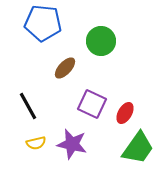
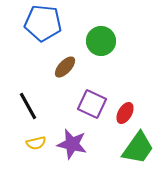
brown ellipse: moved 1 px up
